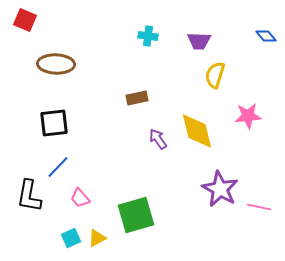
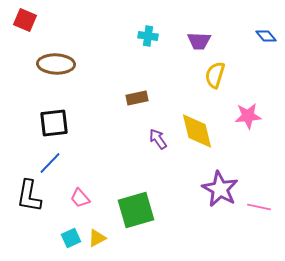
blue line: moved 8 px left, 4 px up
green square: moved 5 px up
